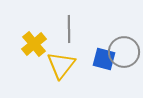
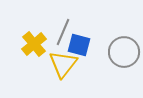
gray line: moved 6 px left, 3 px down; rotated 24 degrees clockwise
blue square: moved 25 px left, 14 px up
yellow triangle: moved 2 px right, 1 px up
